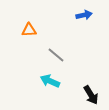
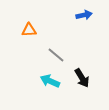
black arrow: moved 9 px left, 17 px up
